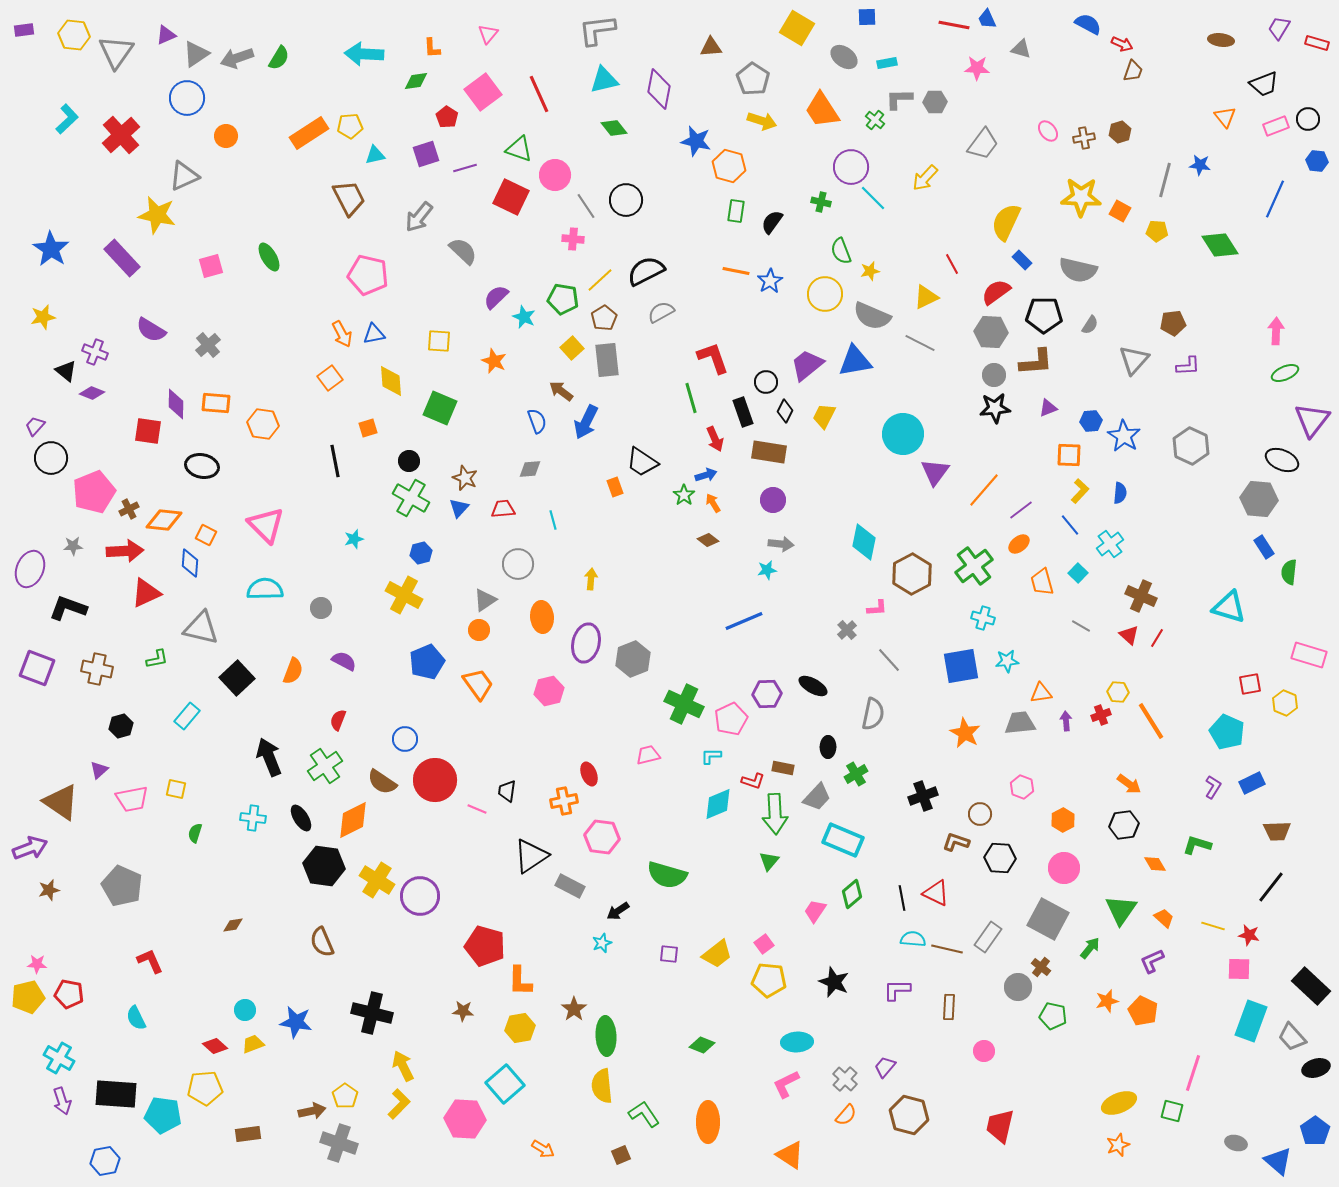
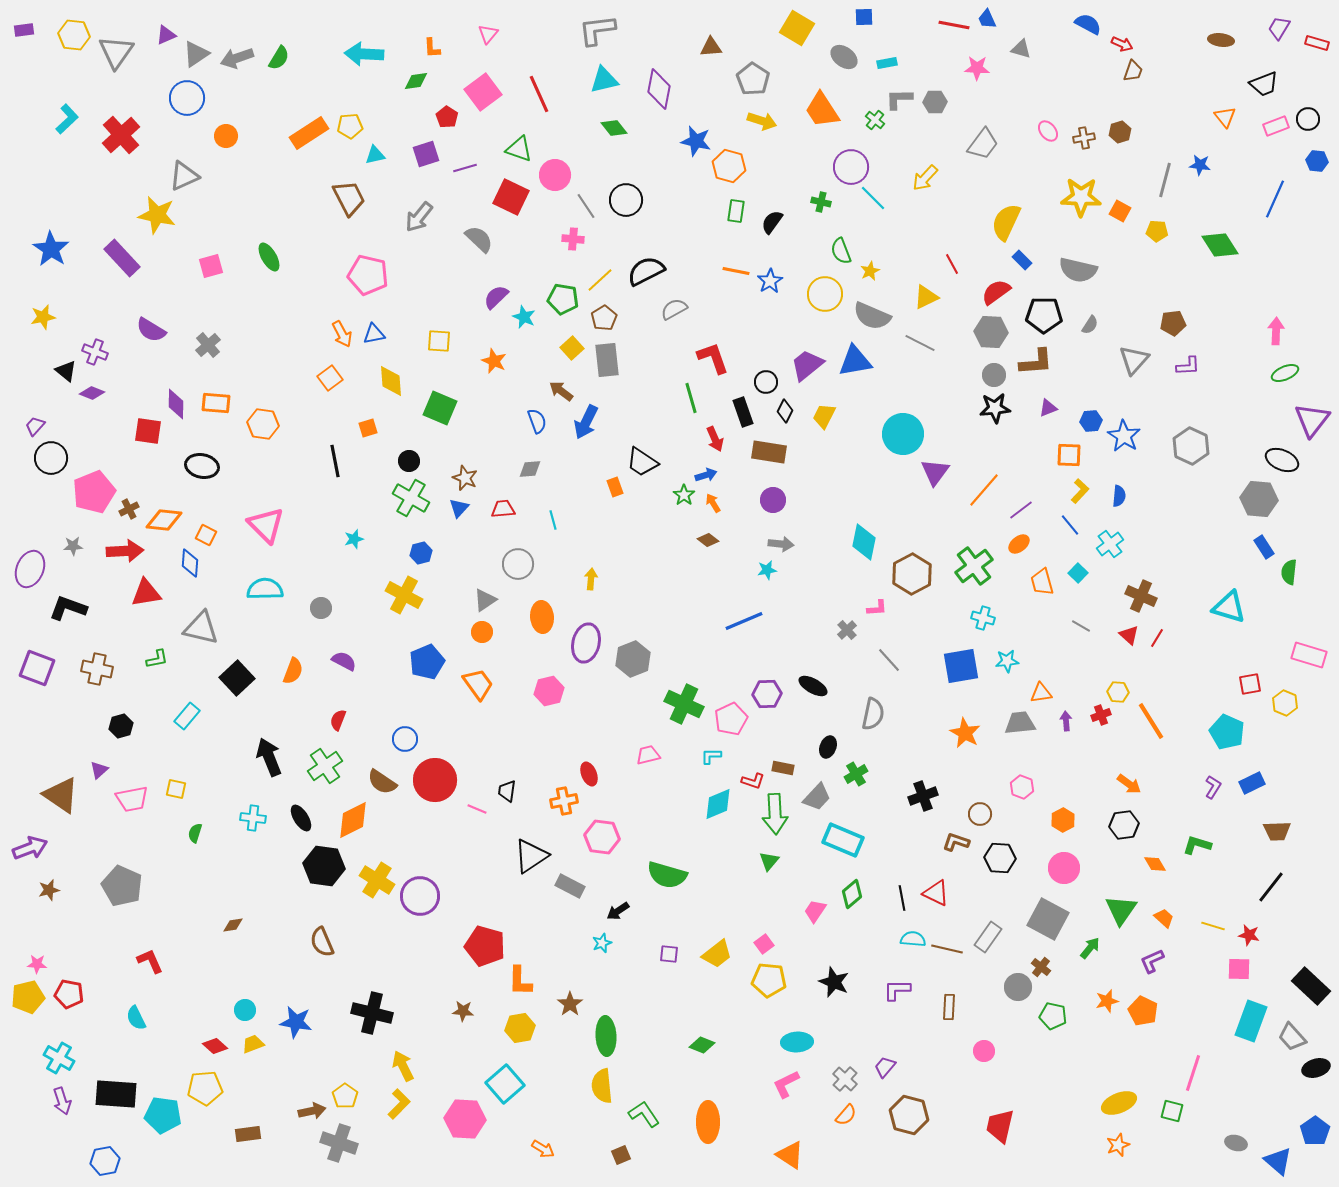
blue square at (867, 17): moved 3 px left
gray semicircle at (463, 251): moved 16 px right, 12 px up
yellow star at (870, 271): rotated 12 degrees counterclockwise
gray semicircle at (661, 312): moved 13 px right, 3 px up
blue semicircle at (1120, 493): moved 1 px left, 3 px down
red triangle at (146, 593): rotated 16 degrees clockwise
orange circle at (479, 630): moved 3 px right, 2 px down
black ellipse at (828, 747): rotated 20 degrees clockwise
brown triangle at (61, 802): moved 7 px up
brown star at (574, 1009): moved 4 px left, 5 px up
